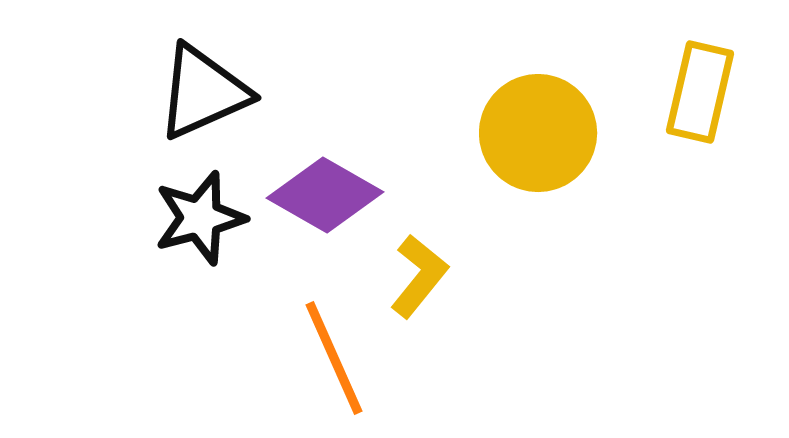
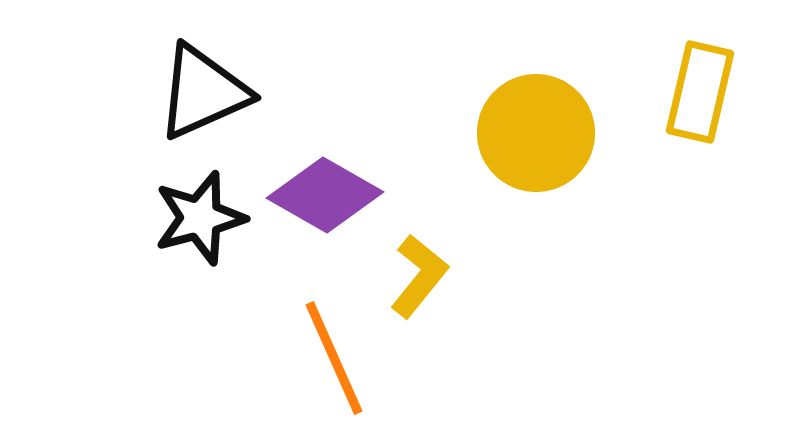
yellow circle: moved 2 px left
